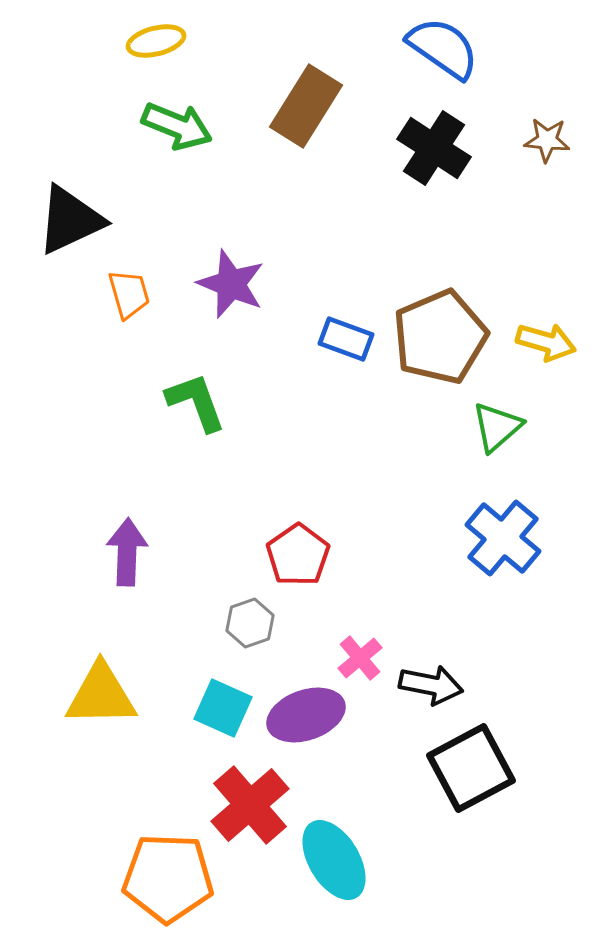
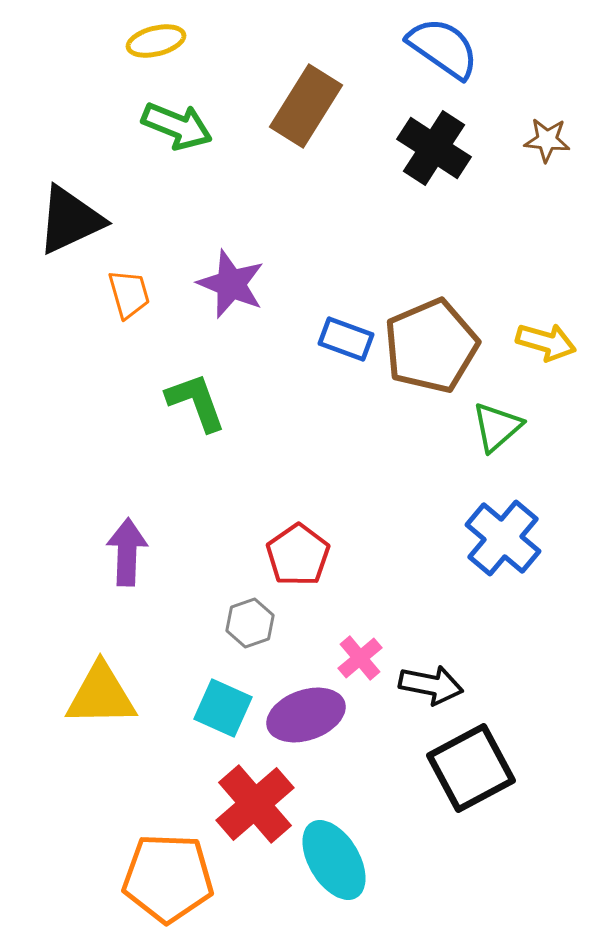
brown pentagon: moved 9 px left, 9 px down
red cross: moved 5 px right, 1 px up
